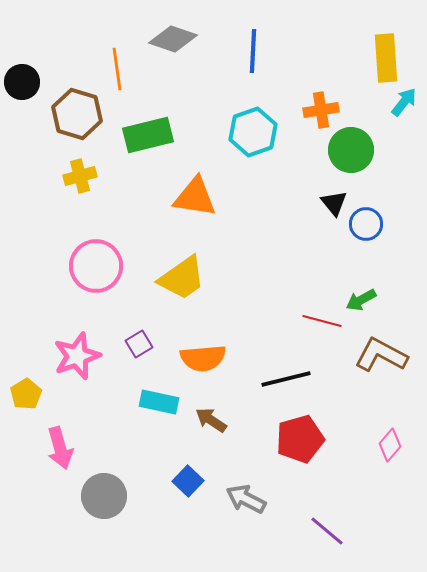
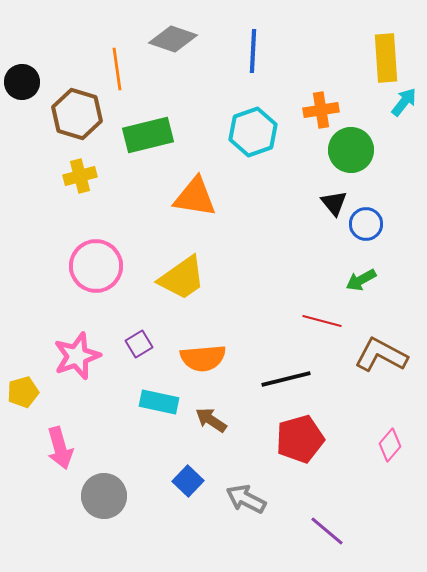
green arrow: moved 20 px up
yellow pentagon: moved 3 px left, 2 px up; rotated 16 degrees clockwise
